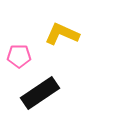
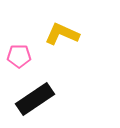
black rectangle: moved 5 px left, 6 px down
